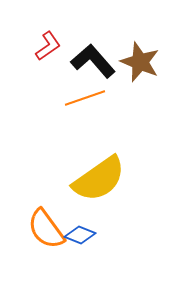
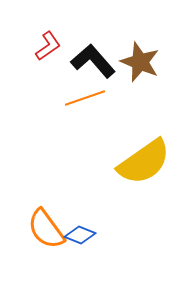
yellow semicircle: moved 45 px right, 17 px up
